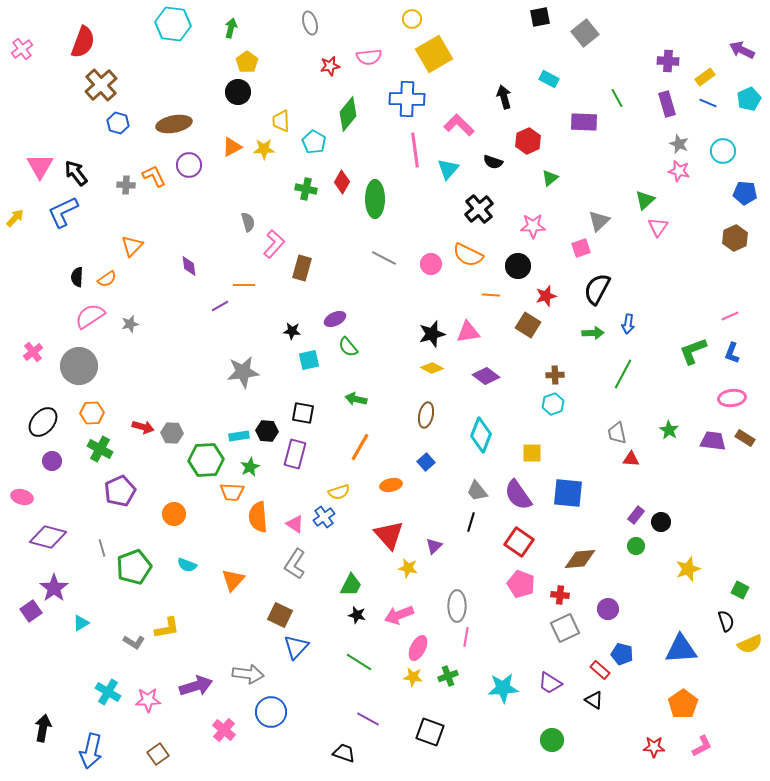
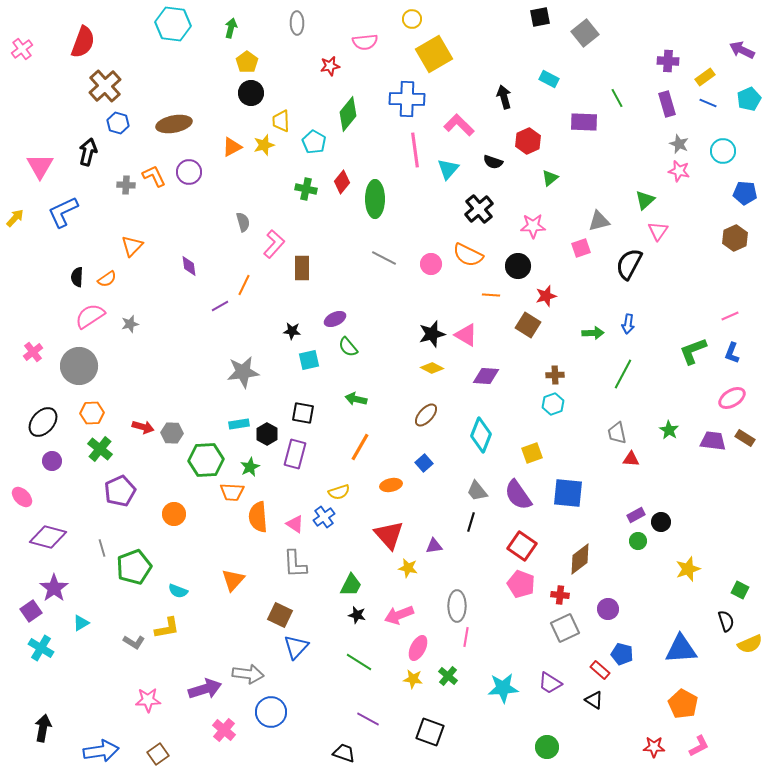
gray ellipse at (310, 23): moved 13 px left; rotated 15 degrees clockwise
pink semicircle at (369, 57): moved 4 px left, 15 px up
brown cross at (101, 85): moved 4 px right, 1 px down
black circle at (238, 92): moved 13 px right, 1 px down
yellow star at (264, 149): moved 4 px up; rotated 15 degrees counterclockwise
purple circle at (189, 165): moved 7 px down
black arrow at (76, 173): moved 12 px right, 21 px up; rotated 52 degrees clockwise
red diamond at (342, 182): rotated 10 degrees clockwise
gray triangle at (599, 221): rotated 30 degrees clockwise
gray semicircle at (248, 222): moved 5 px left
pink triangle at (658, 227): moved 4 px down
brown rectangle at (302, 268): rotated 15 degrees counterclockwise
orange line at (244, 285): rotated 65 degrees counterclockwise
black semicircle at (597, 289): moved 32 px right, 25 px up
pink triangle at (468, 332): moved 2 px left, 3 px down; rotated 40 degrees clockwise
purple diamond at (486, 376): rotated 32 degrees counterclockwise
pink ellipse at (732, 398): rotated 24 degrees counterclockwise
brown ellipse at (426, 415): rotated 30 degrees clockwise
black hexagon at (267, 431): moved 3 px down; rotated 25 degrees clockwise
cyan rectangle at (239, 436): moved 12 px up
green cross at (100, 449): rotated 10 degrees clockwise
yellow square at (532, 453): rotated 20 degrees counterclockwise
blue square at (426, 462): moved 2 px left, 1 px down
pink ellipse at (22, 497): rotated 30 degrees clockwise
purple rectangle at (636, 515): rotated 24 degrees clockwise
red square at (519, 542): moved 3 px right, 4 px down
purple triangle at (434, 546): rotated 36 degrees clockwise
green circle at (636, 546): moved 2 px right, 5 px up
brown diamond at (580, 559): rotated 32 degrees counterclockwise
gray L-shape at (295, 564): rotated 36 degrees counterclockwise
cyan semicircle at (187, 565): moved 9 px left, 26 px down
green cross at (448, 676): rotated 30 degrees counterclockwise
yellow star at (413, 677): moved 2 px down
purple arrow at (196, 686): moved 9 px right, 3 px down
cyan cross at (108, 692): moved 67 px left, 44 px up
orange pentagon at (683, 704): rotated 8 degrees counterclockwise
green circle at (552, 740): moved 5 px left, 7 px down
pink L-shape at (702, 746): moved 3 px left
blue arrow at (91, 751): moved 10 px right; rotated 112 degrees counterclockwise
